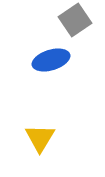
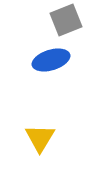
gray square: moved 9 px left; rotated 12 degrees clockwise
